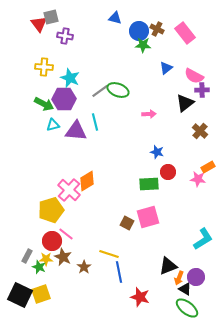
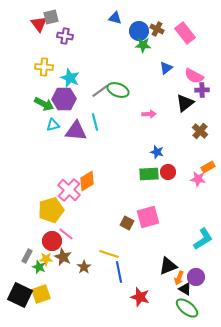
green rectangle at (149, 184): moved 10 px up
